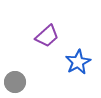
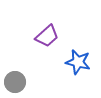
blue star: rotated 30 degrees counterclockwise
